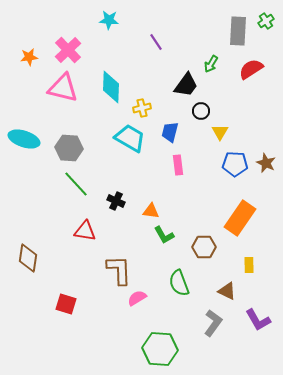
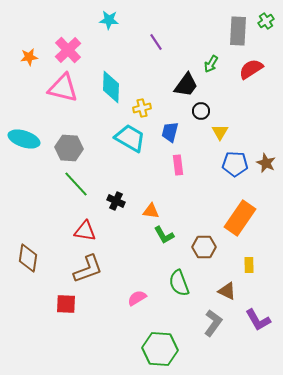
brown L-shape: moved 31 px left, 1 px up; rotated 72 degrees clockwise
red square: rotated 15 degrees counterclockwise
